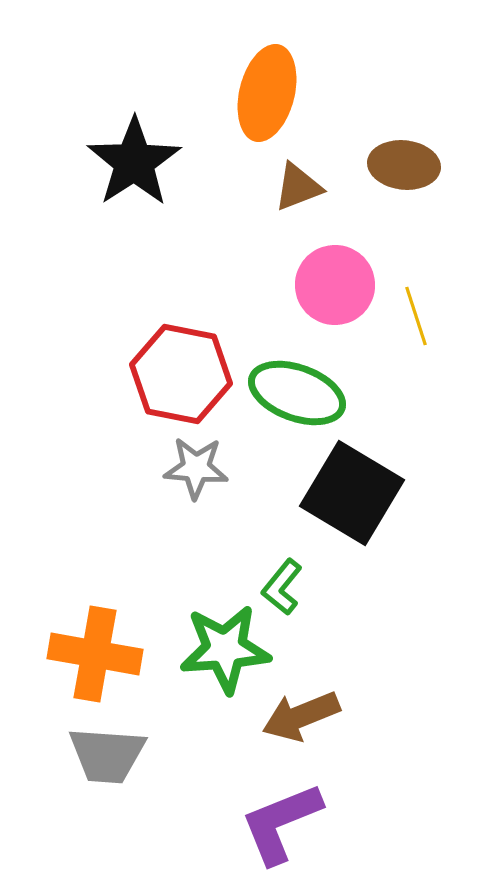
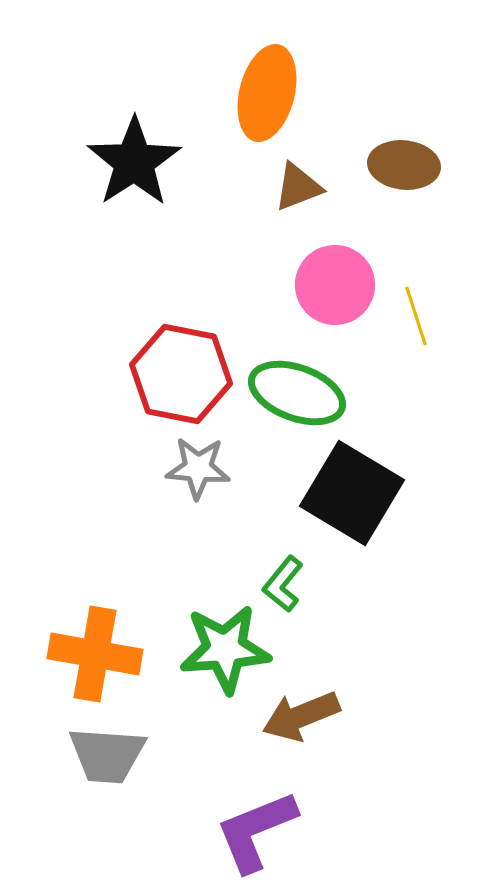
gray star: moved 2 px right
green L-shape: moved 1 px right, 3 px up
purple L-shape: moved 25 px left, 8 px down
